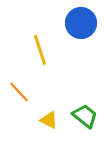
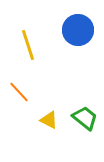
blue circle: moved 3 px left, 7 px down
yellow line: moved 12 px left, 5 px up
green trapezoid: moved 2 px down
